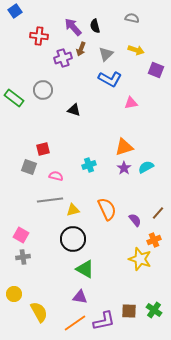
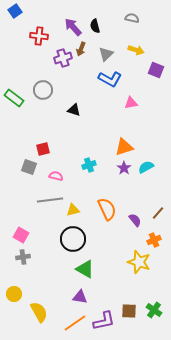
yellow star: moved 1 px left, 3 px down
